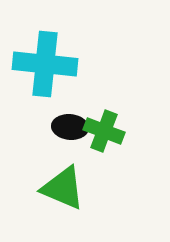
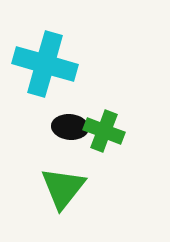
cyan cross: rotated 10 degrees clockwise
green triangle: rotated 45 degrees clockwise
